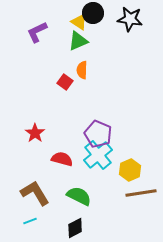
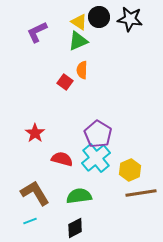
black circle: moved 6 px right, 4 px down
purple pentagon: rotated 8 degrees clockwise
cyan cross: moved 2 px left, 3 px down
green semicircle: rotated 35 degrees counterclockwise
